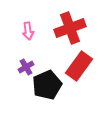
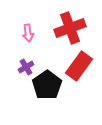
pink arrow: moved 2 px down
black pentagon: rotated 12 degrees counterclockwise
